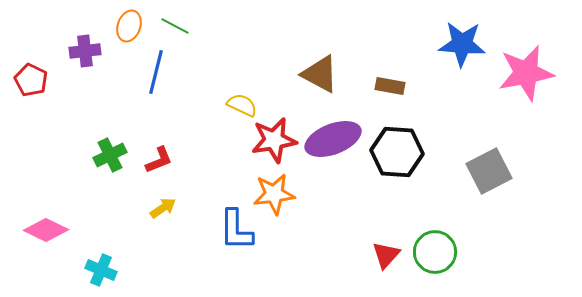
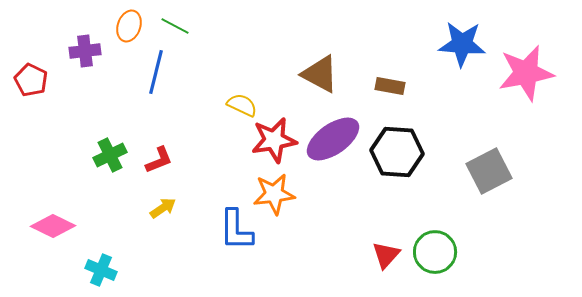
purple ellipse: rotated 14 degrees counterclockwise
pink diamond: moved 7 px right, 4 px up
